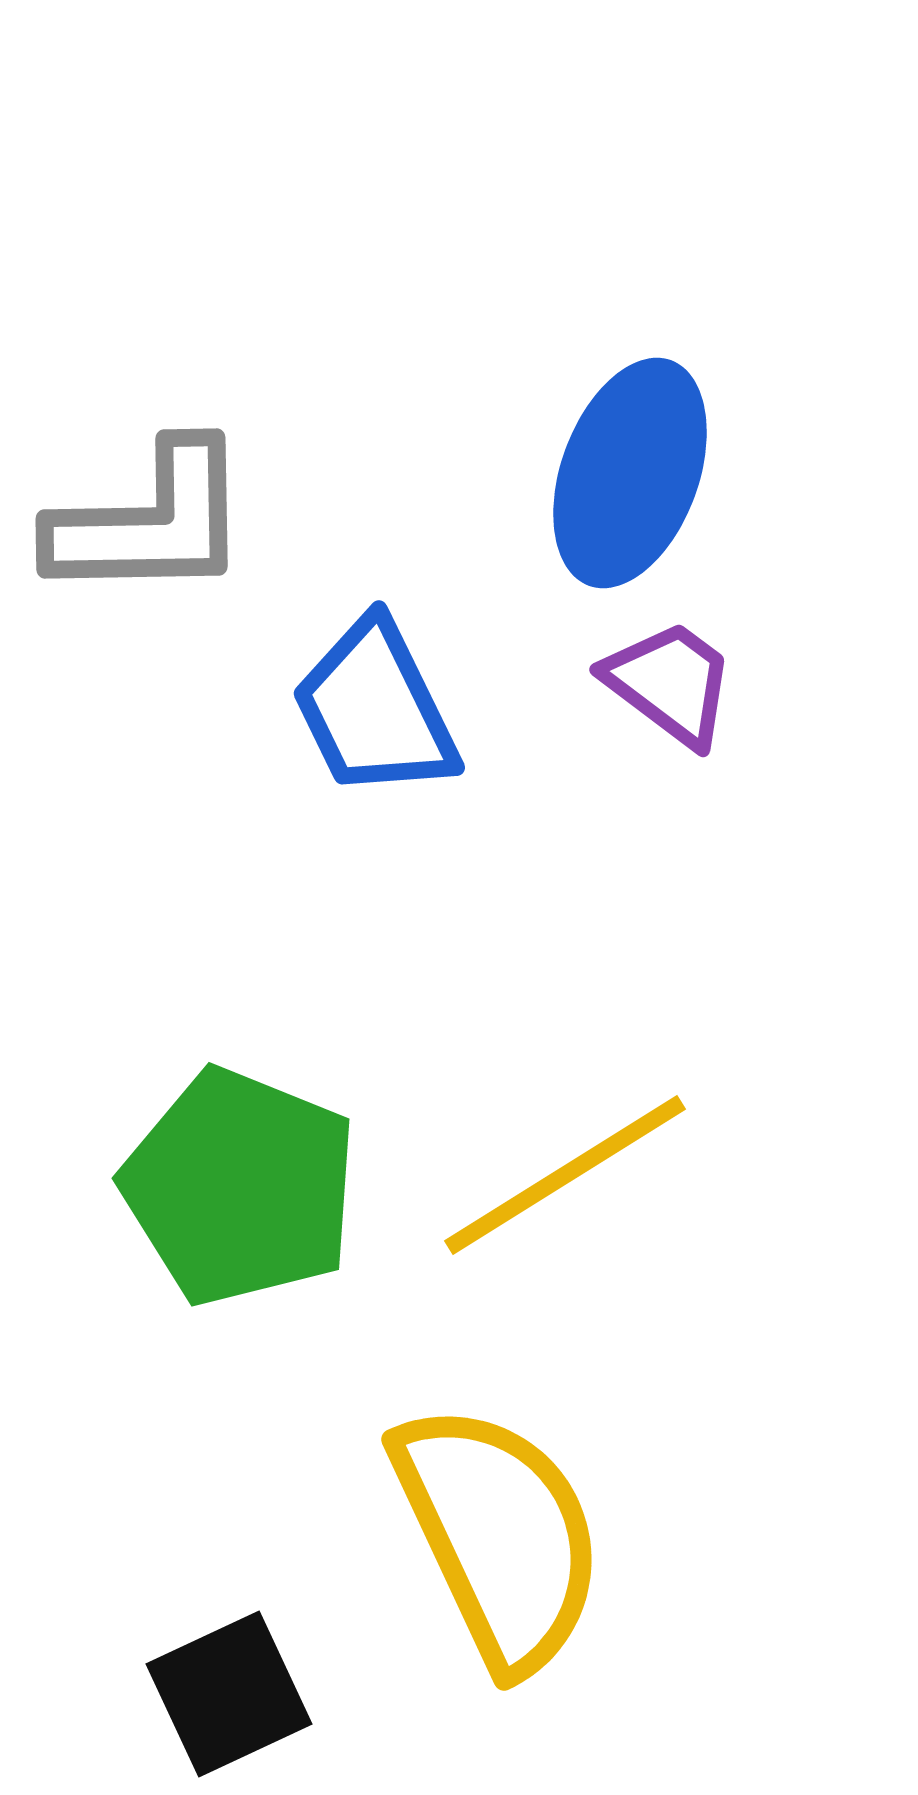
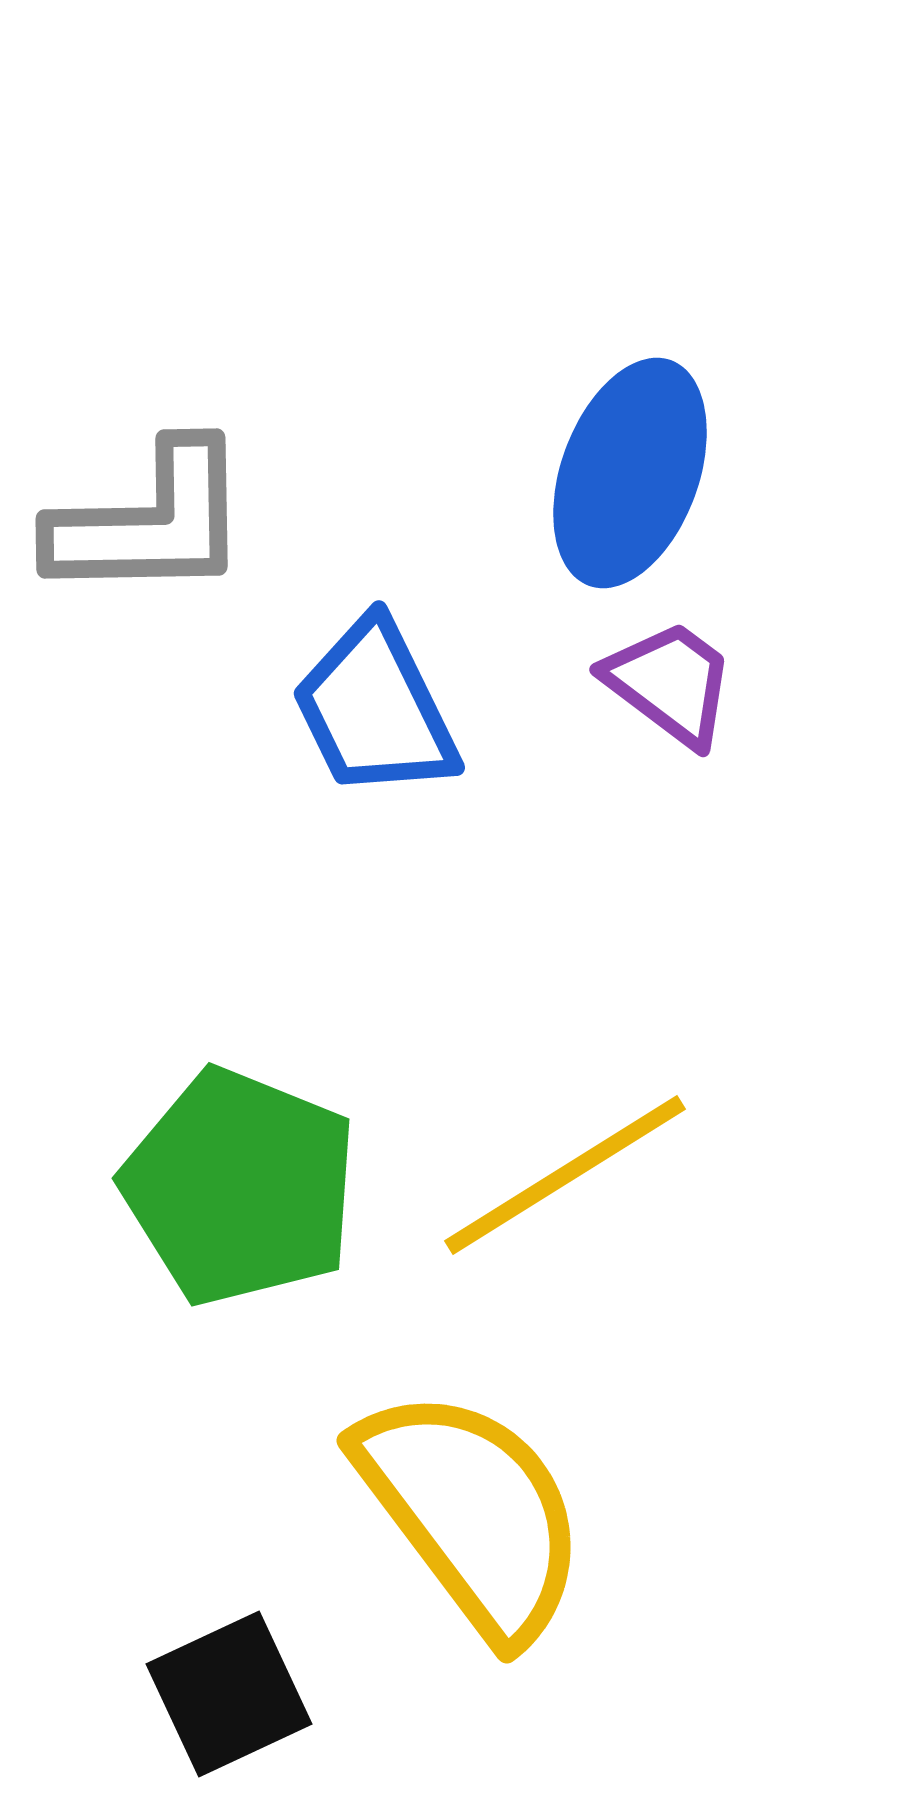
yellow semicircle: moved 27 px left, 23 px up; rotated 12 degrees counterclockwise
